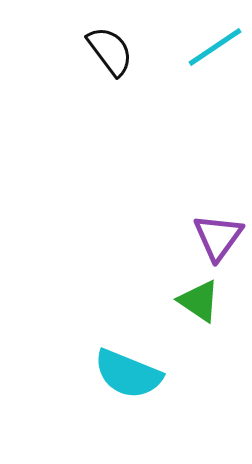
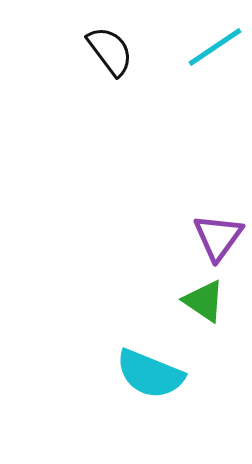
green triangle: moved 5 px right
cyan semicircle: moved 22 px right
